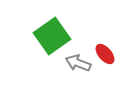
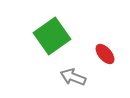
gray arrow: moved 5 px left, 14 px down
